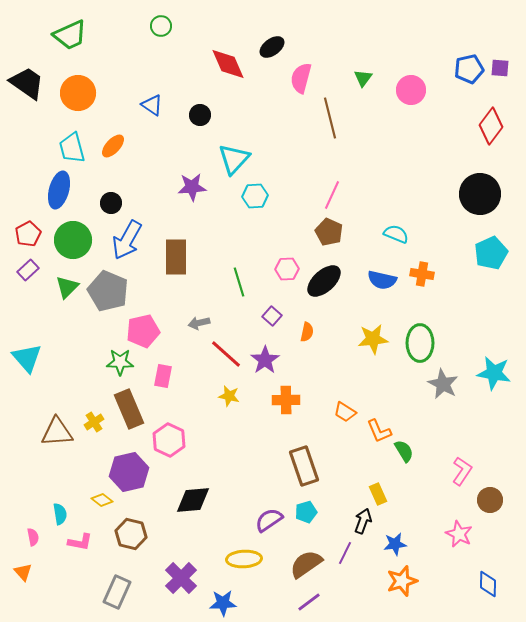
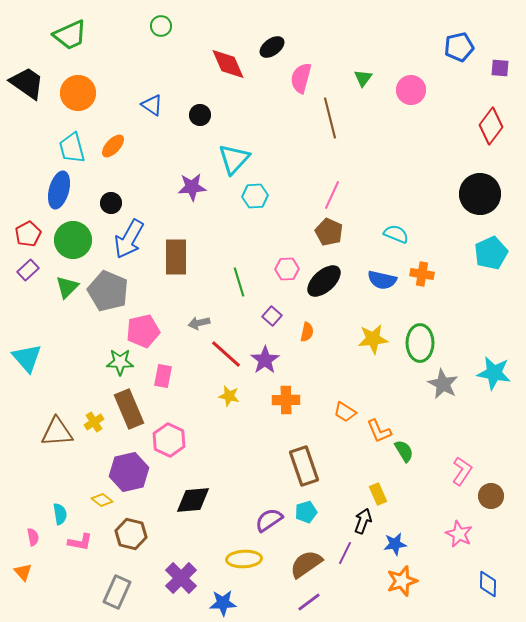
blue pentagon at (469, 69): moved 10 px left, 22 px up
blue arrow at (127, 240): moved 2 px right, 1 px up
brown circle at (490, 500): moved 1 px right, 4 px up
